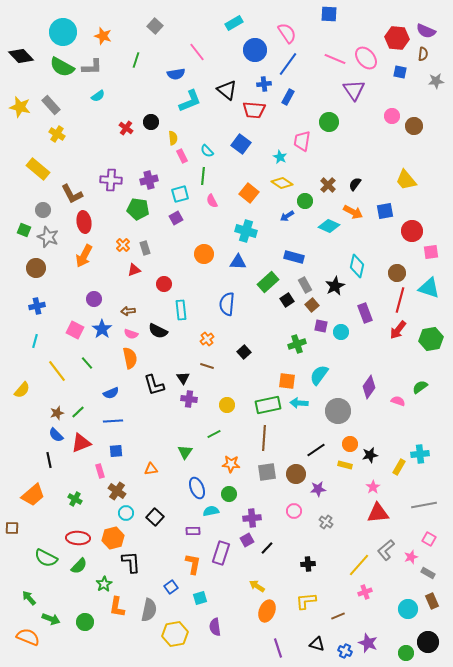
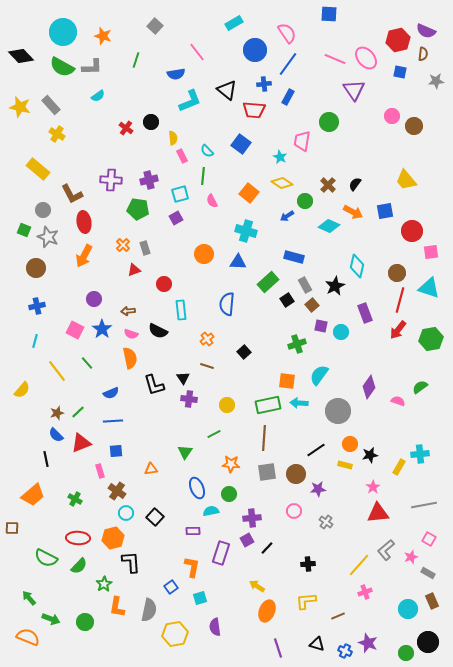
red hexagon at (397, 38): moved 1 px right, 2 px down; rotated 20 degrees counterclockwise
black line at (49, 460): moved 3 px left, 1 px up
orange L-shape at (193, 564): moved 1 px left, 3 px down
